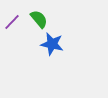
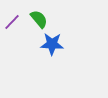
blue star: rotated 10 degrees counterclockwise
